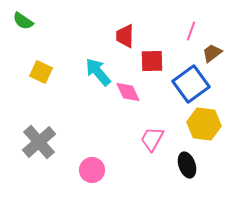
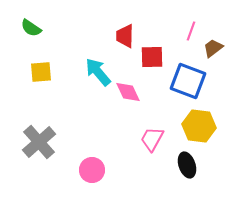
green semicircle: moved 8 px right, 7 px down
brown trapezoid: moved 1 px right, 5 px up
red square: moved 4 px up
yellow square: rotated 30 degrees counterclockwise
blue square: moved 3 px left, 3 px up; rotated 33 degrees counterclockwise
yellow hexagon: moved 5 px left, 2 px down
